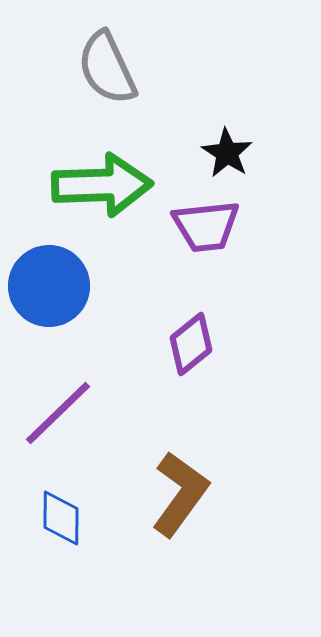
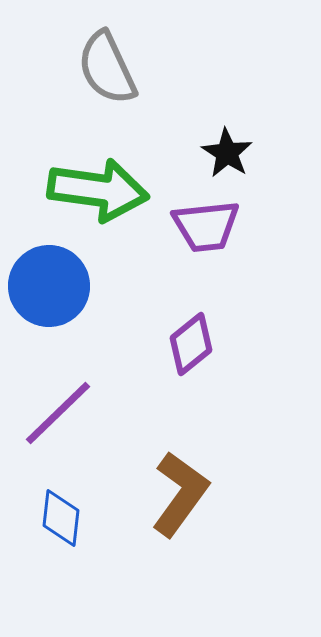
green arrow: moved 4 px left, 5 px down; rotated 10 degrees clockwise
blue diamond: rotated 6 degrees clockwise
